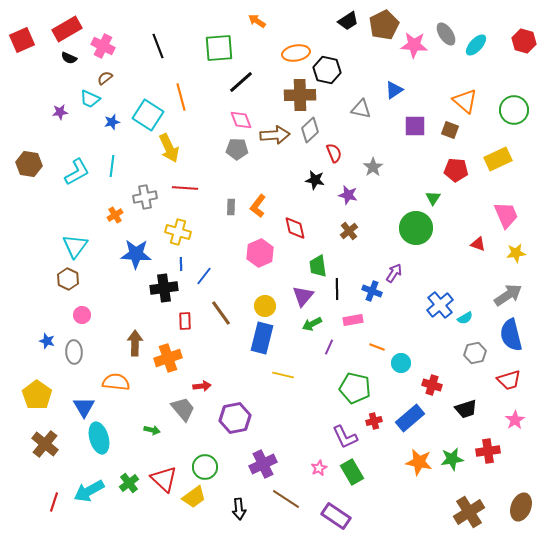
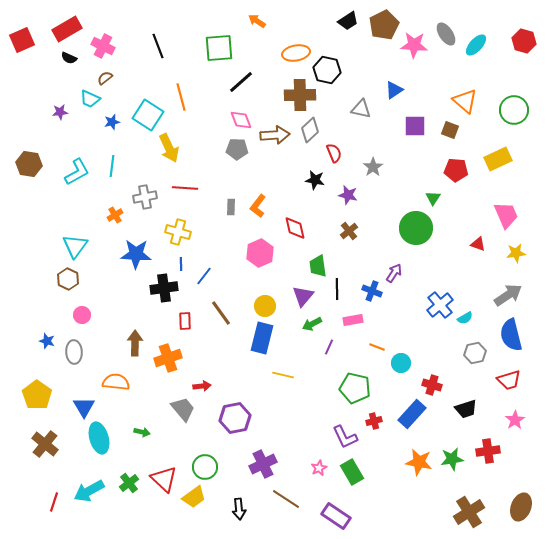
blue rectangle at (410, 418): moved 2 px right, 4 px up; rotated 8 degrees counterclockwise
green arrow at (152, 430): moved 10 px left, 2 px down
